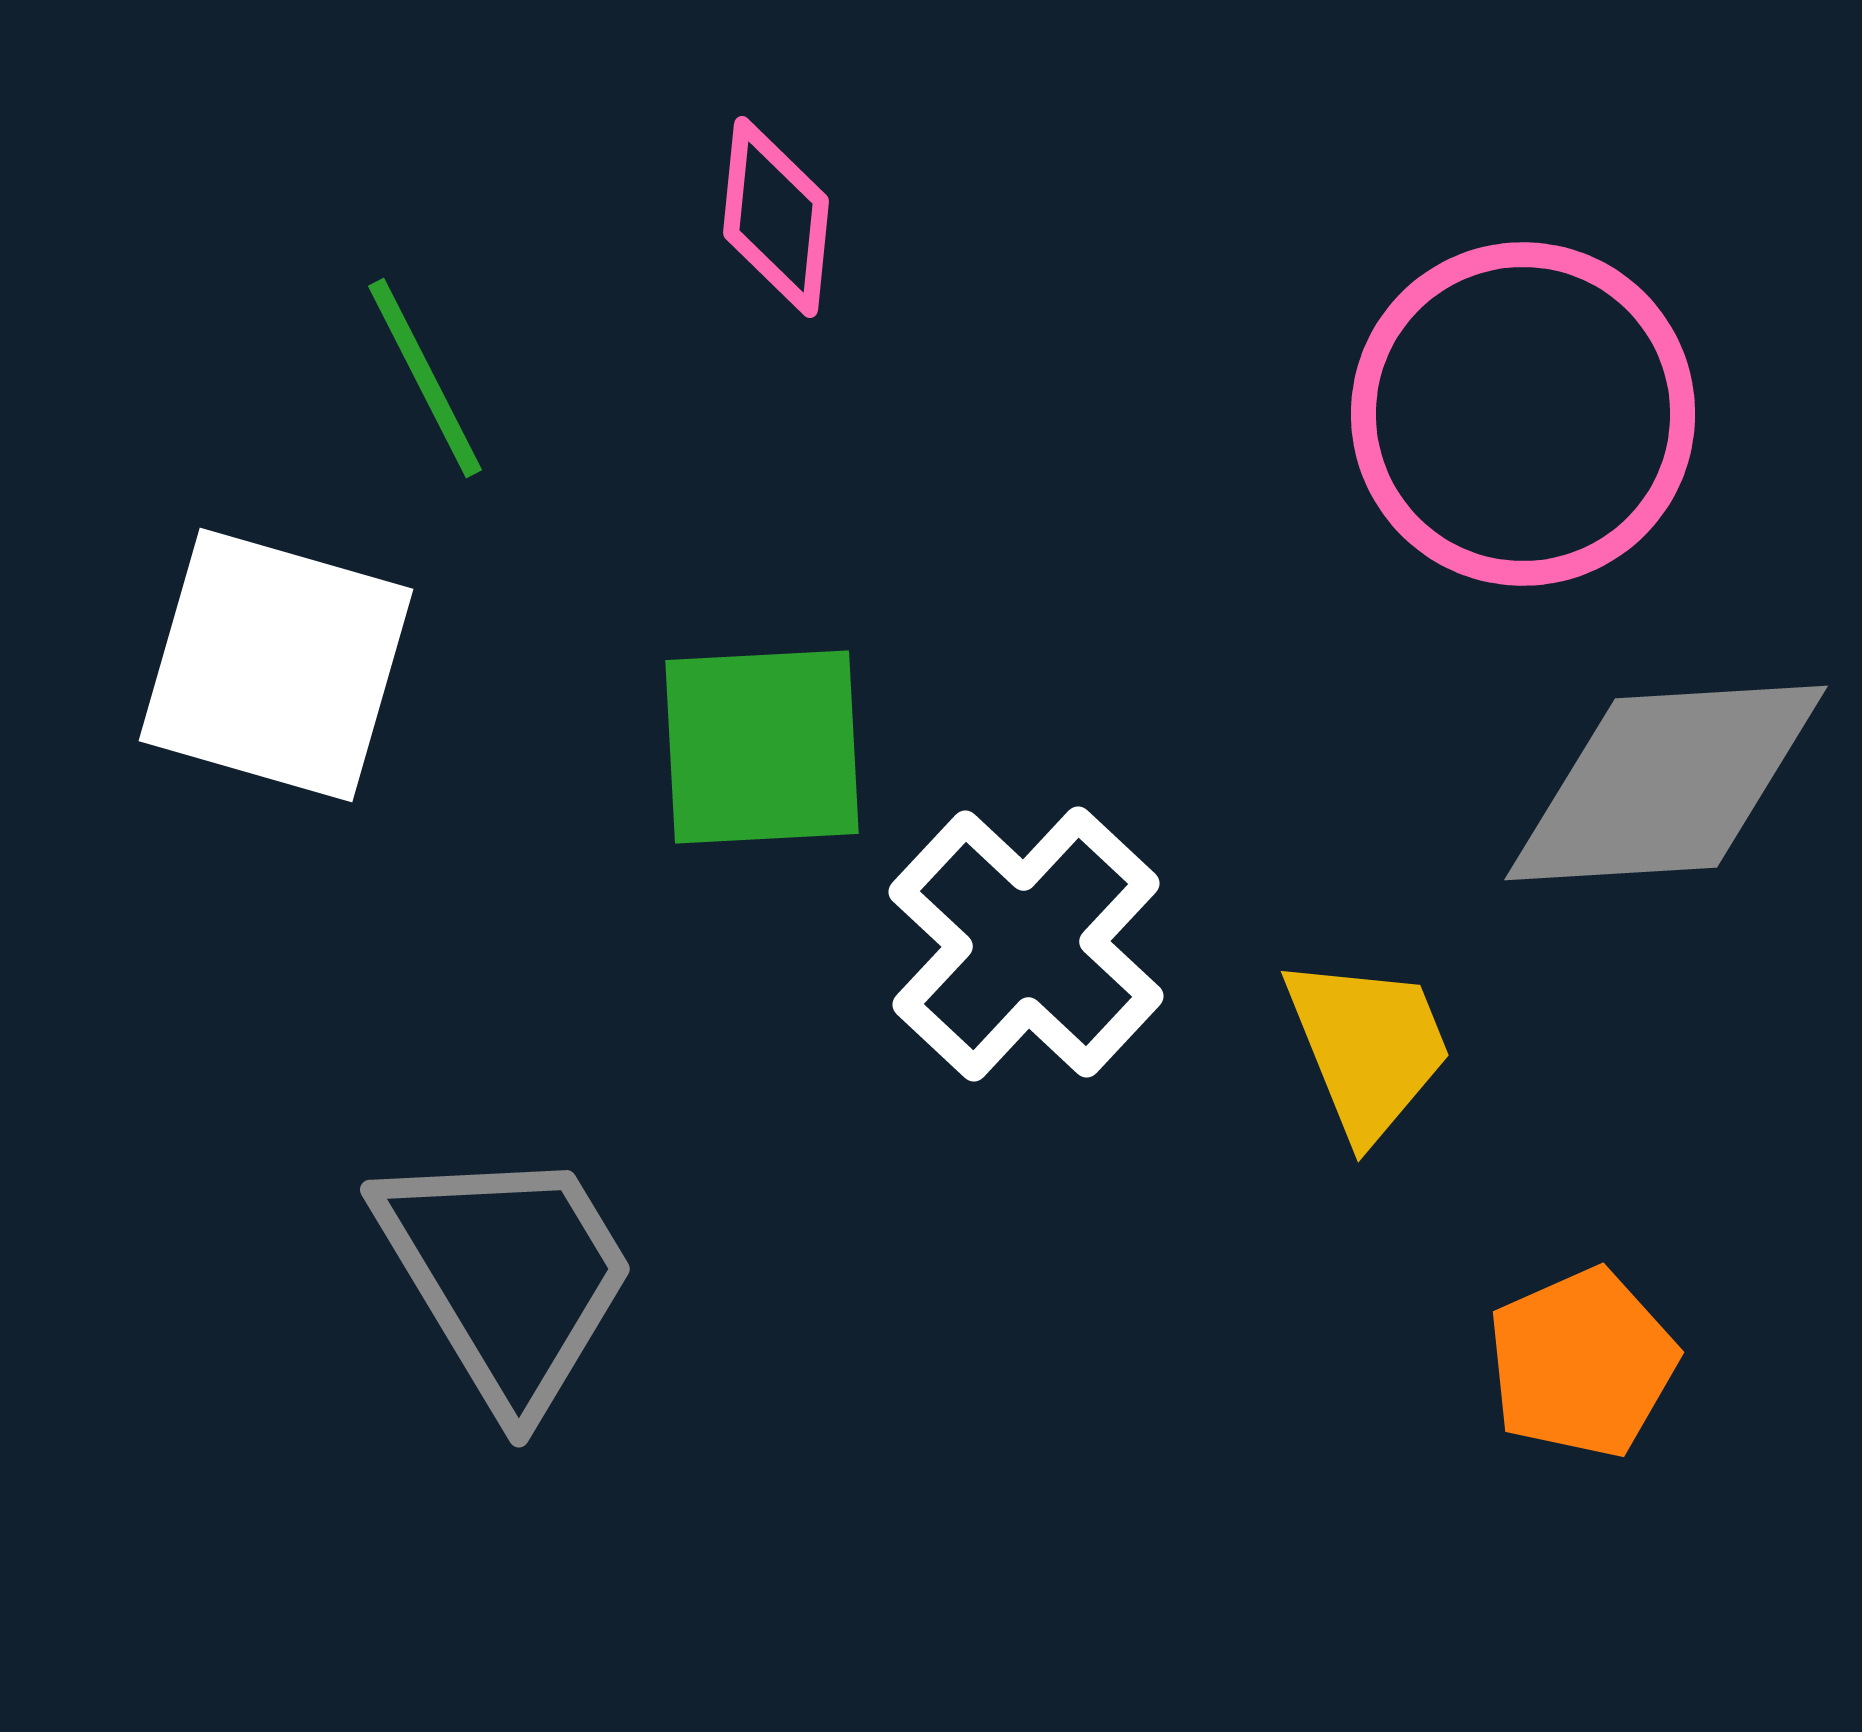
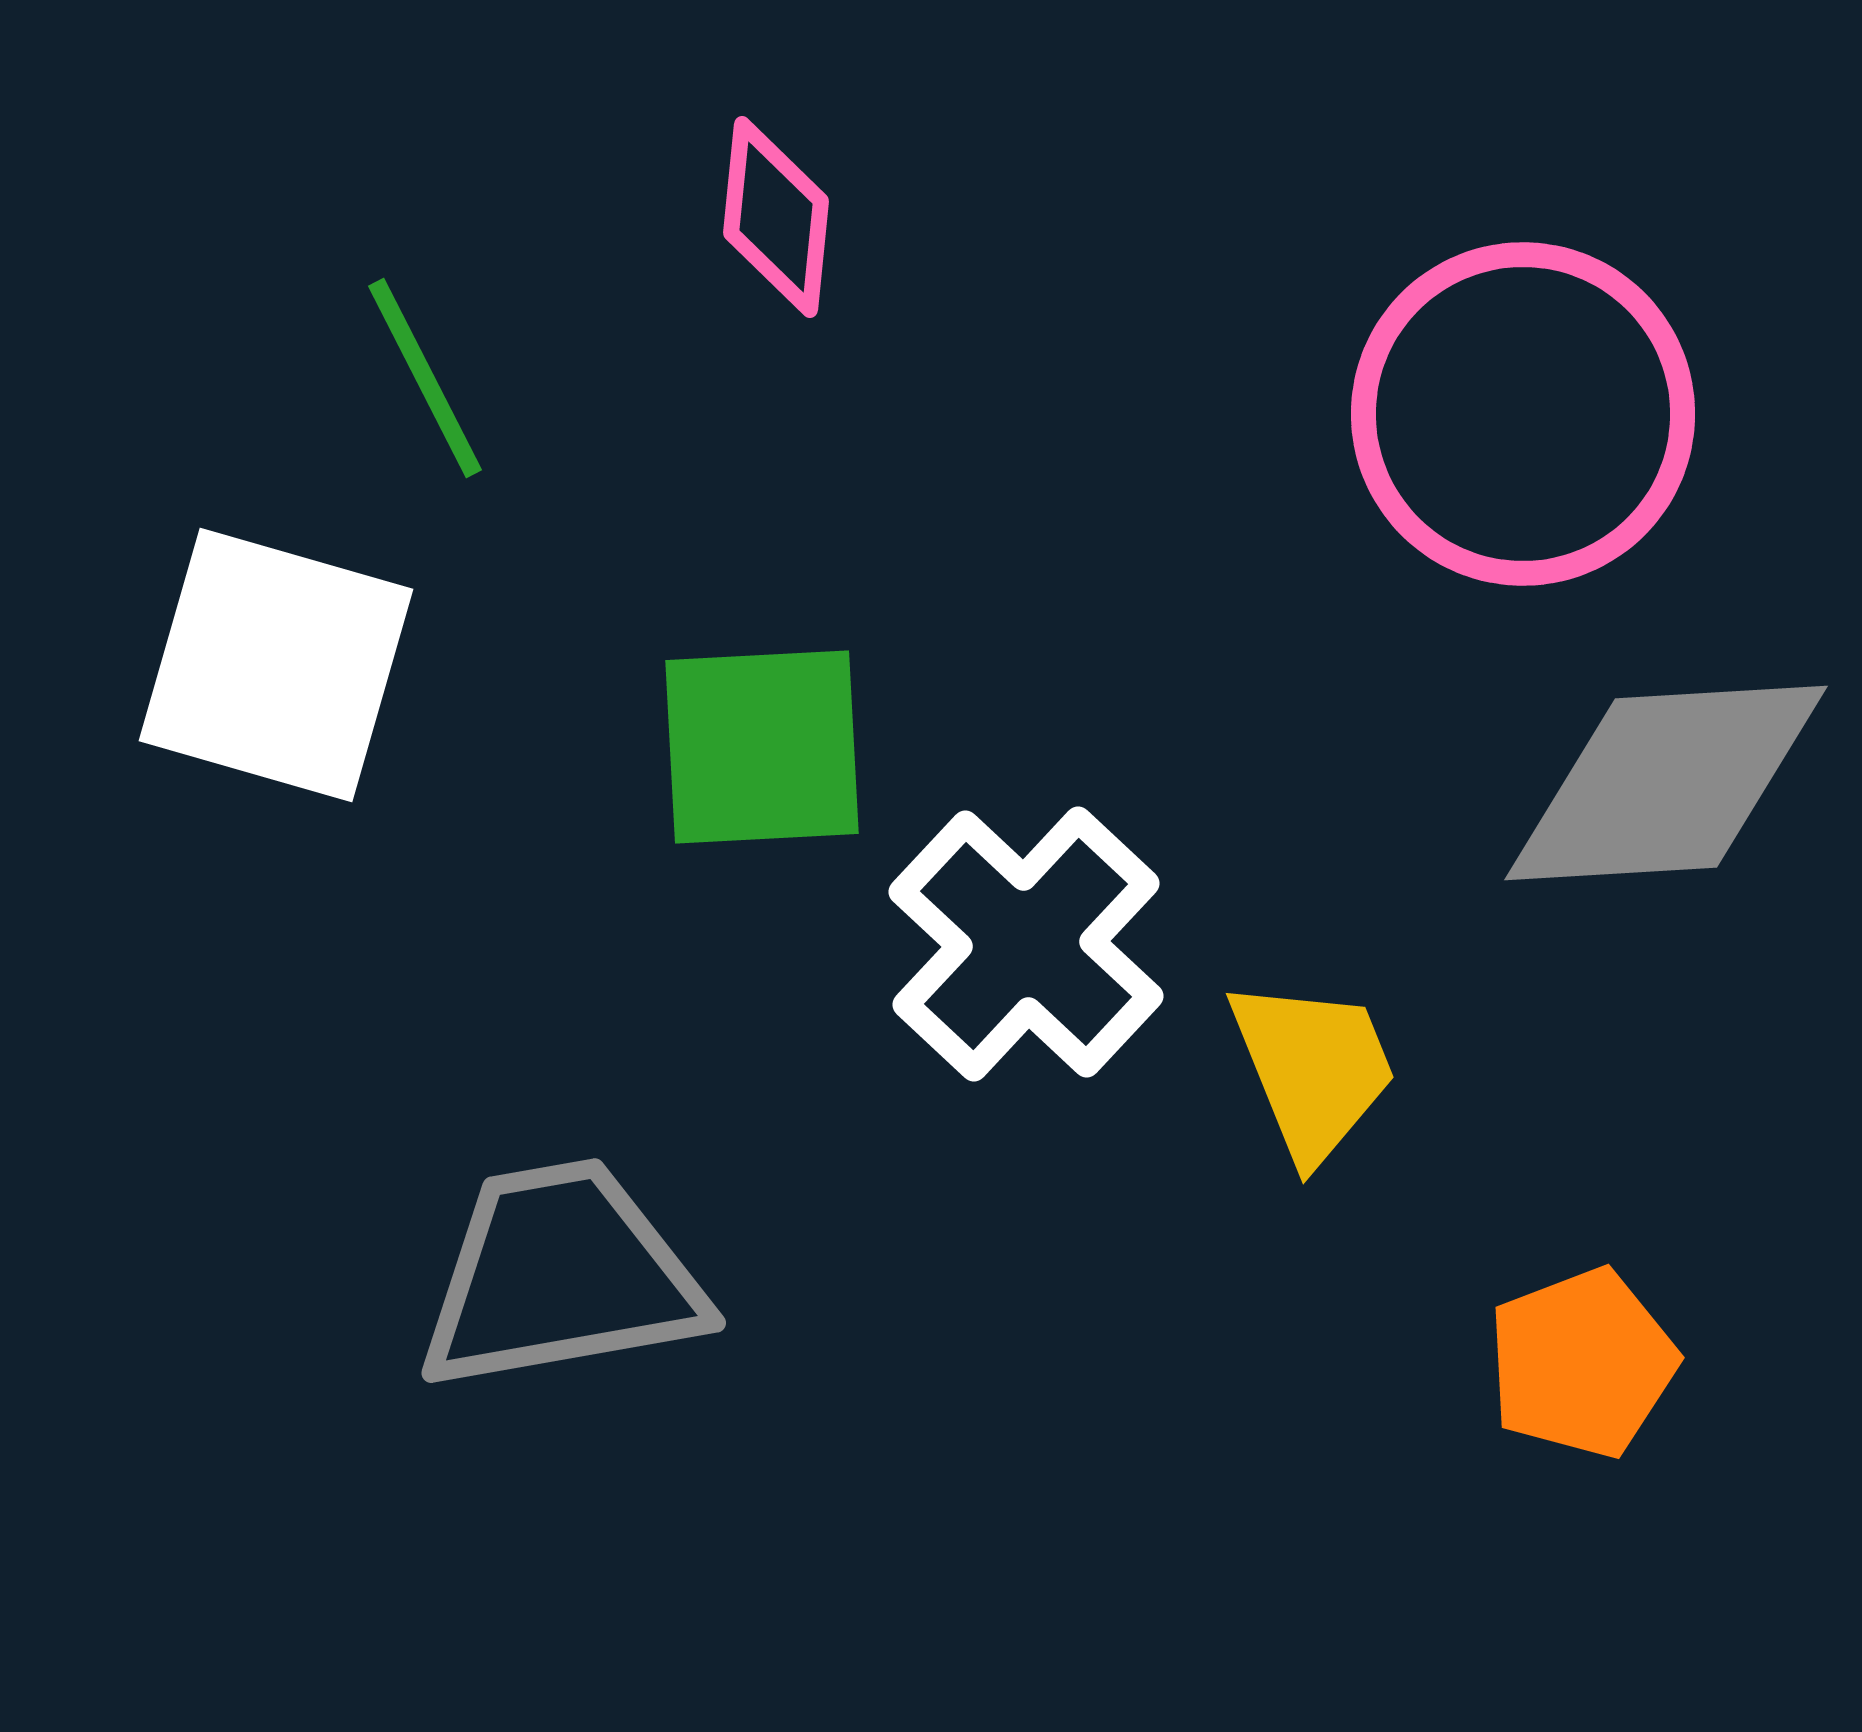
yellow trapezoid: moved 55 px left, 22 px down
gray trapezoid: moved 54 px right; rotated 69 degrees counterclockwise
orange pentagon: rotated 3 degrees clockwise
